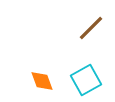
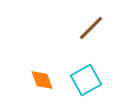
orange diamond: moved 1 px up
